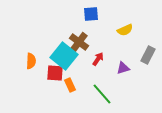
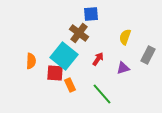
yellow semicircle: moved 7 px down; rotated 133 degrees clockwise
brown cross: moved 9 px up
